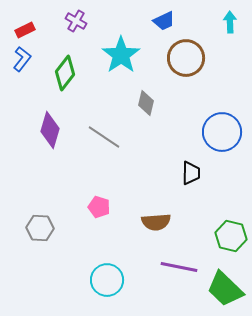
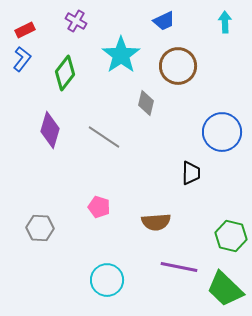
cyan arrow: moved 5 px left
brown circle: moved 8 px left, 8 px down
